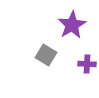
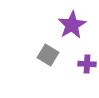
gray square: moved 2 px right
